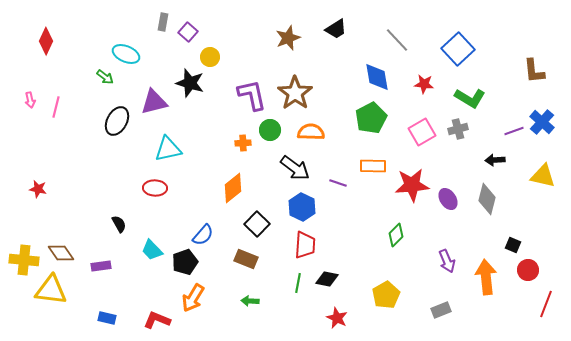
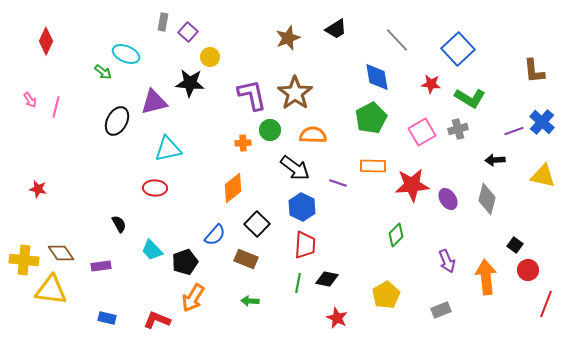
green arrow at (105, 77): moved 2 px left, 5 px up
black star at (190, 83): rotated 12 degrees counterclockwise
red star at (424, 84): moved 7 px right
pink arrow at (30, 100): rotated 21 degrees counterclockwise
orange semicircle at (311, 132): moved 2 px right, 3 px down
blue semicircle at (203, 235): moved 12 px right
black square at (513, 245): moved 2 px right; rotated 14 degrees clockwise
